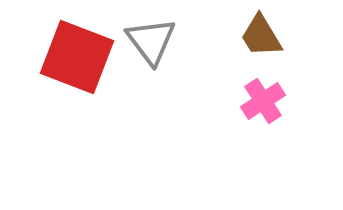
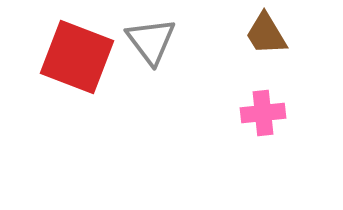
brown trapezoid: moved 5 px right, 2 px up
pink cross: moved 12 px down; rotated 27 degrees clockwise
